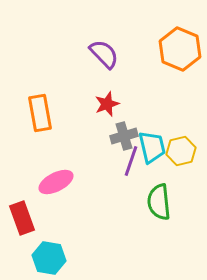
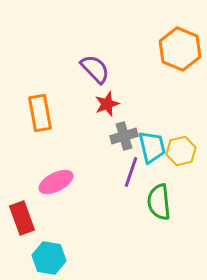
purple semicircle: moved 9 px left, 15 px down
purple line: moved 11 px down
